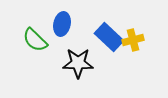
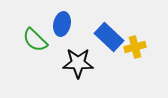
yellow cross: moved 2 px right, 7 px down
